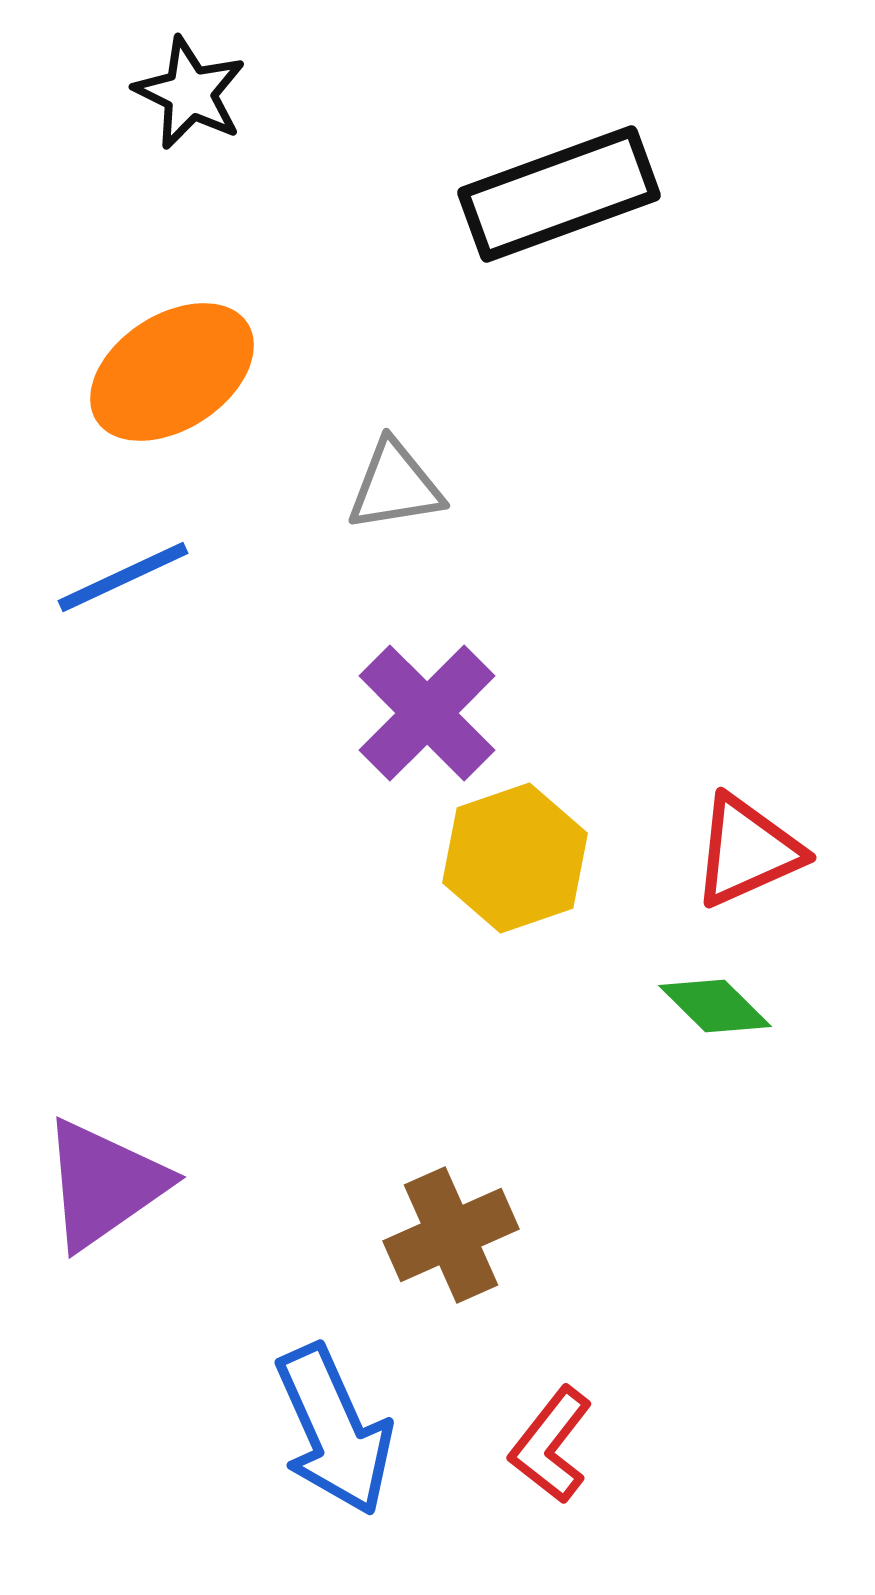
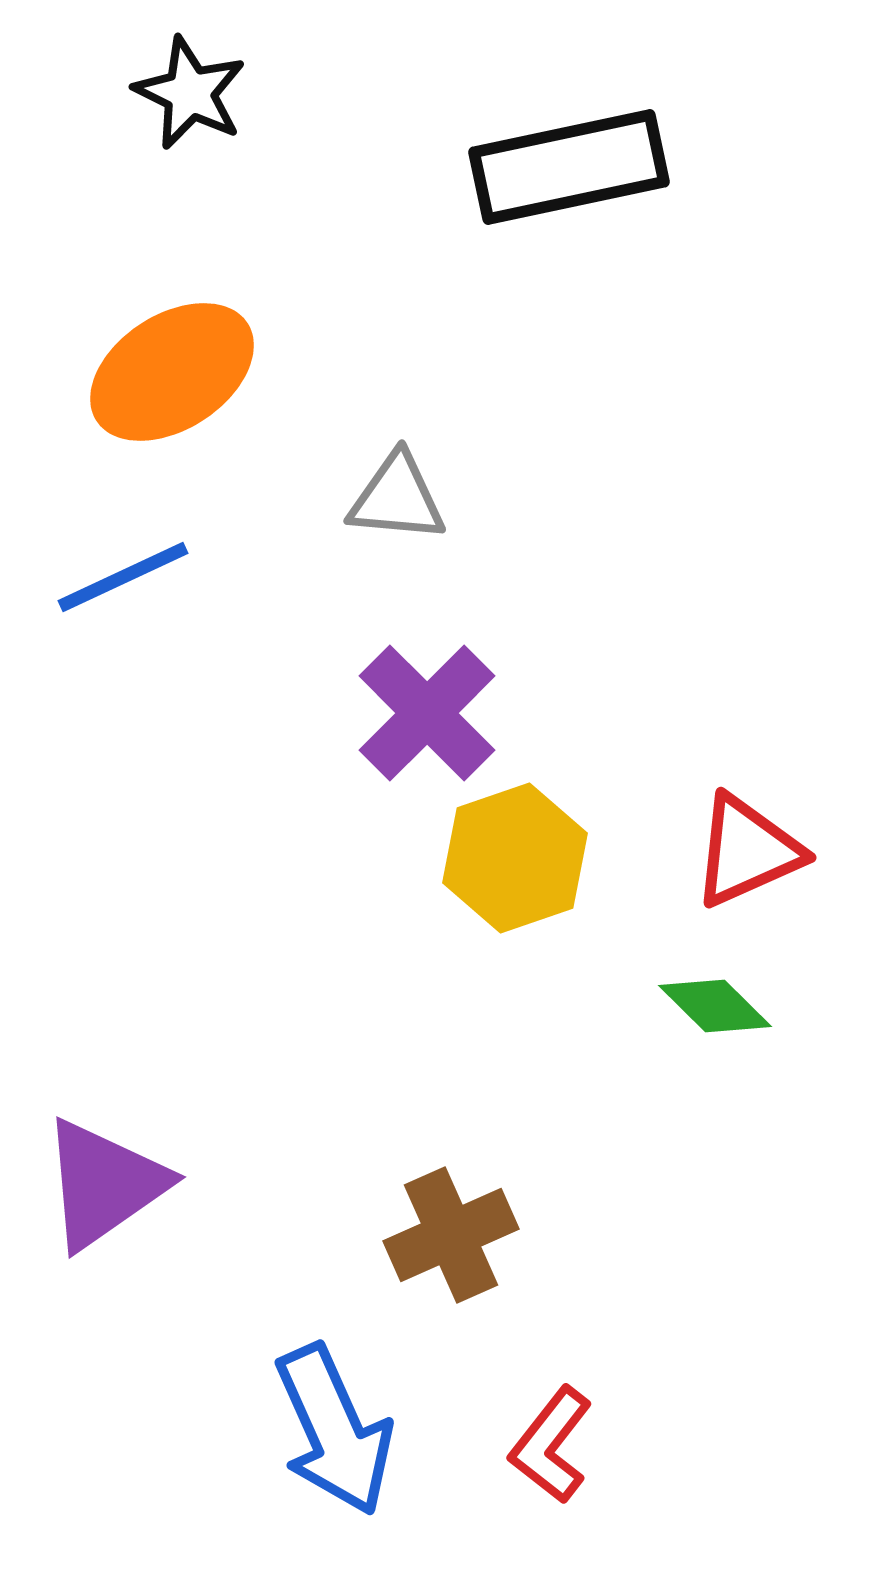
black rectangle: moved 10 px right, 27 px up; rotated 8 degrees clockwise
gray triangle: moved 2 px right, 12 px down; rotated 14 degrees clockwise
